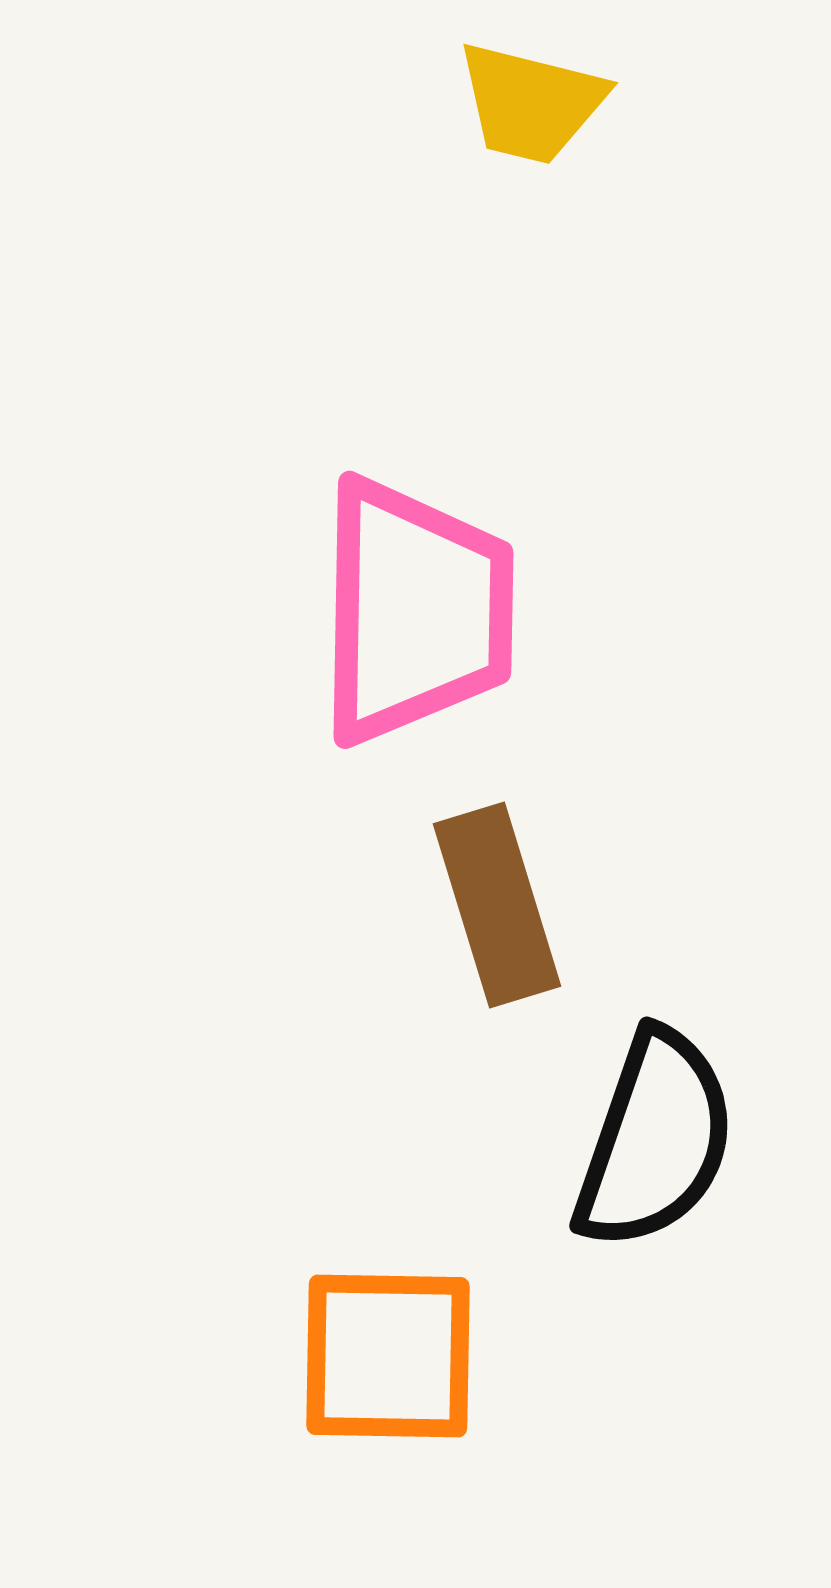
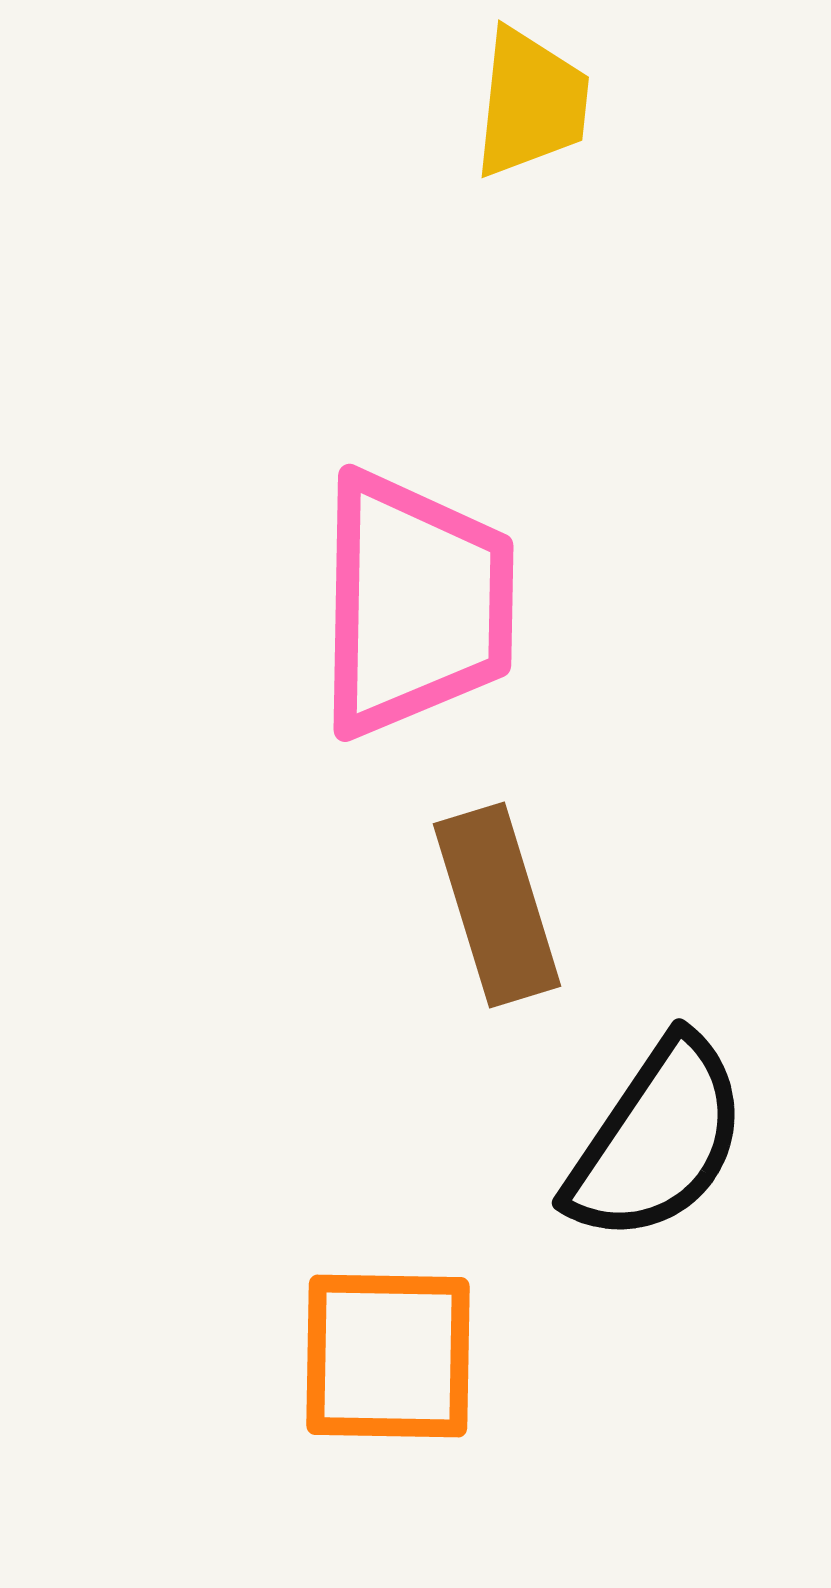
yellow trapezoid: rotated 98 degrees counterclockwise
pink trapezoid: moved 7 px up
black semicircle: moved 2 px right; rotated 15 degrees clockwise
